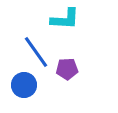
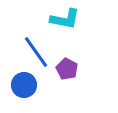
cyan L-shape: rotated 8 degrees clockwise
purple pentagon: rotated 30 degrees clockwise
